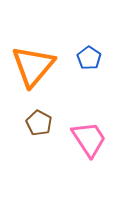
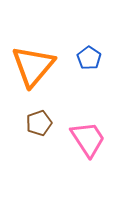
brown pentagon: rotated 25 degrees clockwise
pink trapezoid: moved 1 px left
